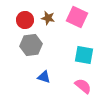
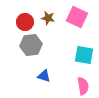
red circle: moved 2 px down
blue triangle: moved 1 px up
pink semicircle: rotated 42 degrees clockwise
